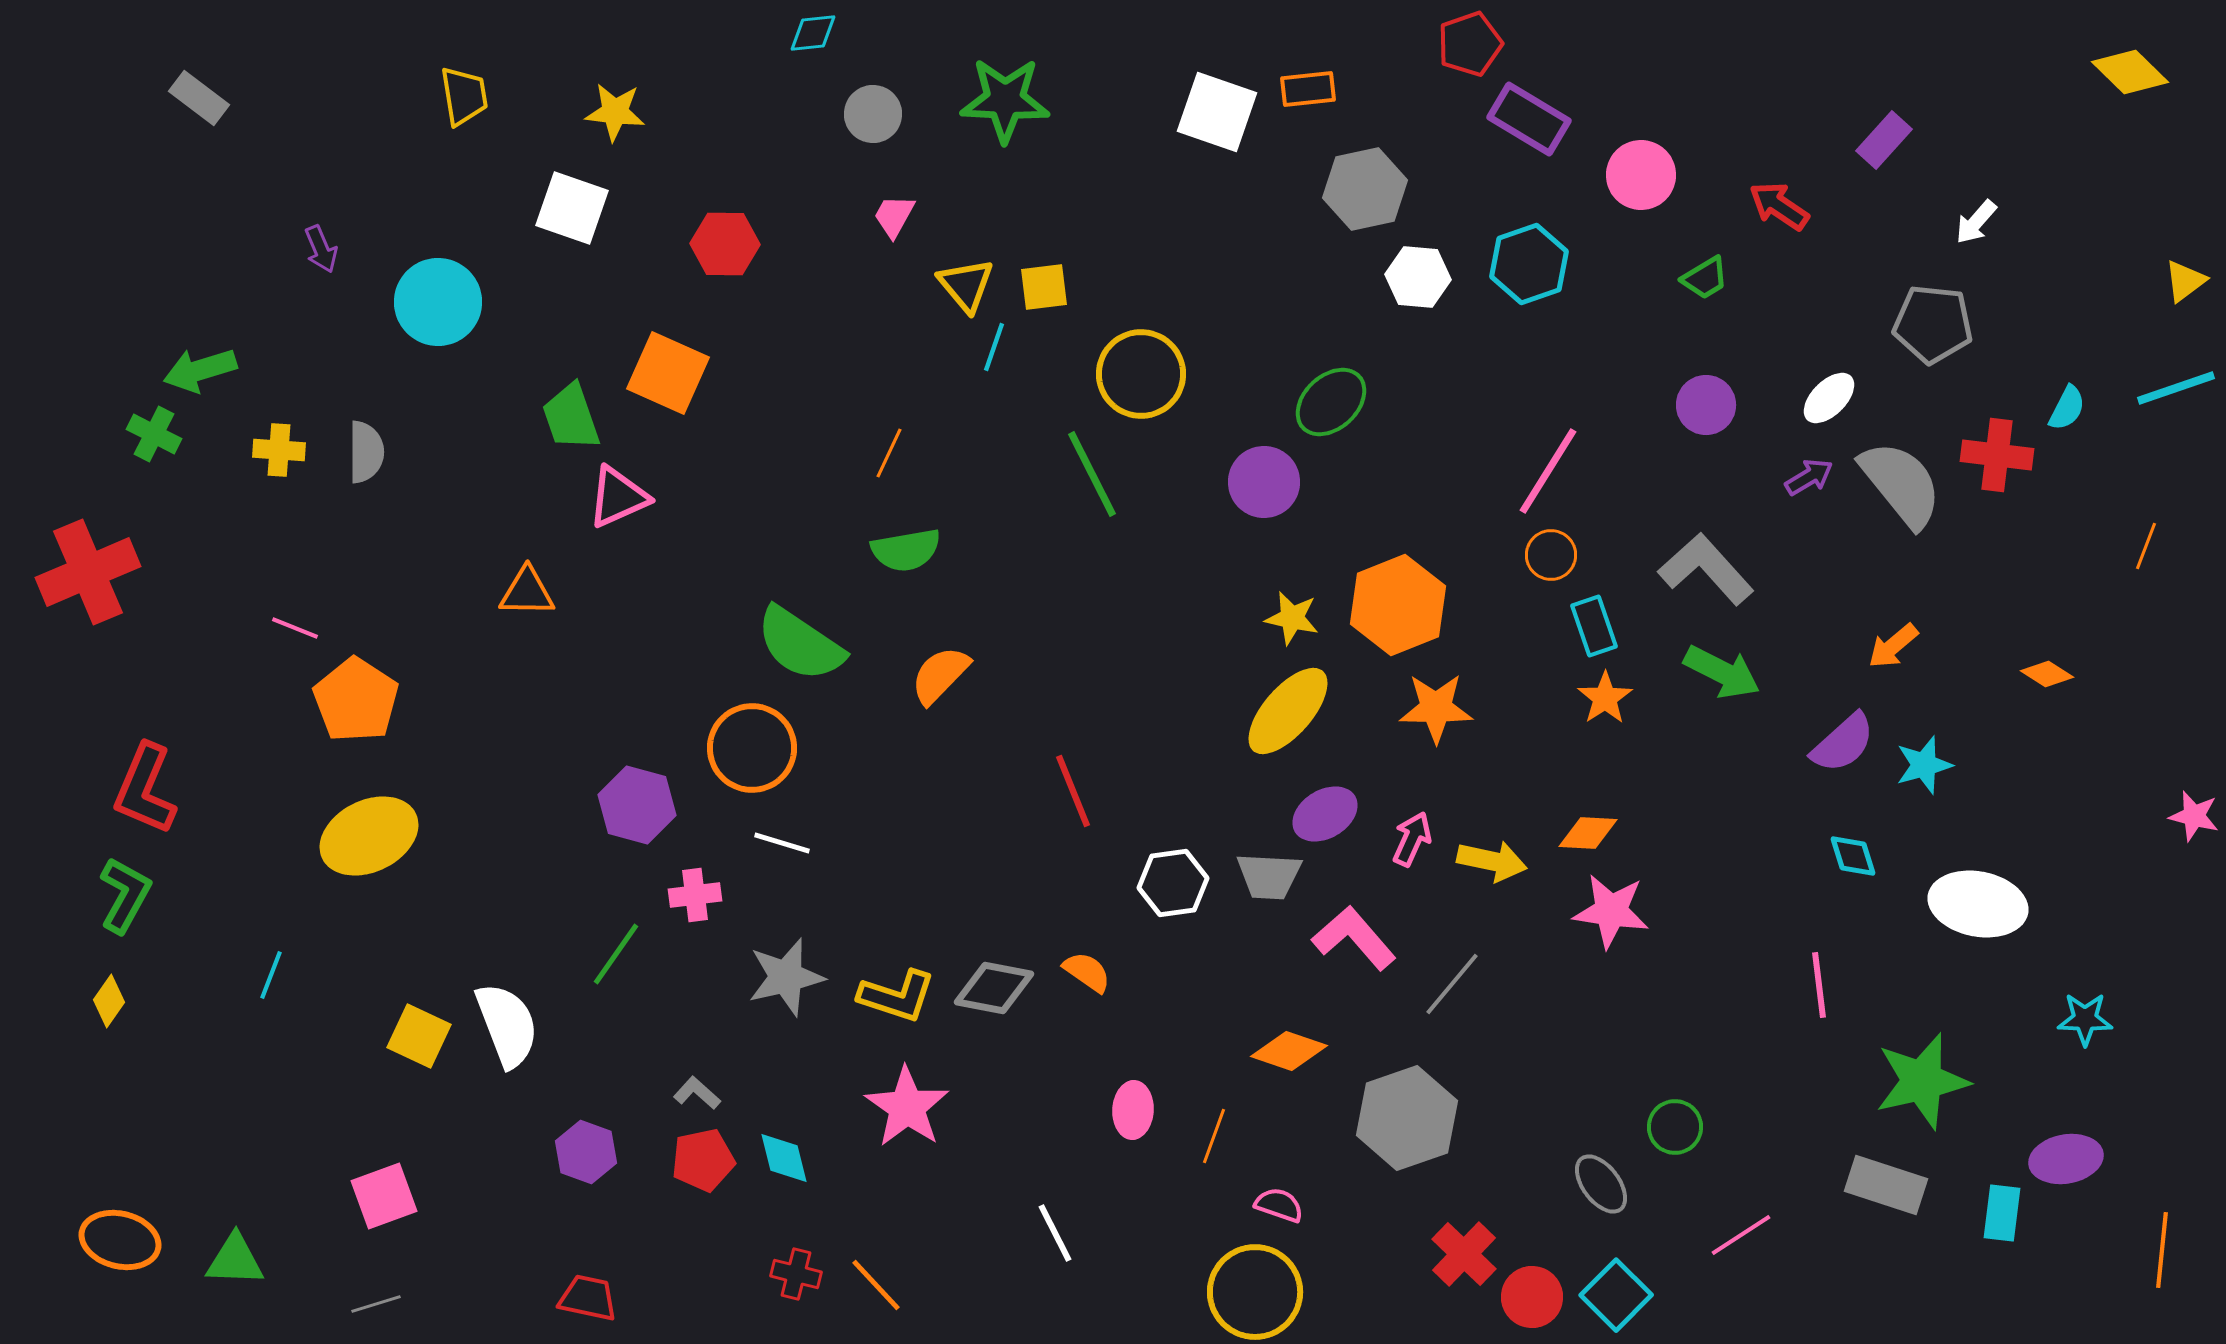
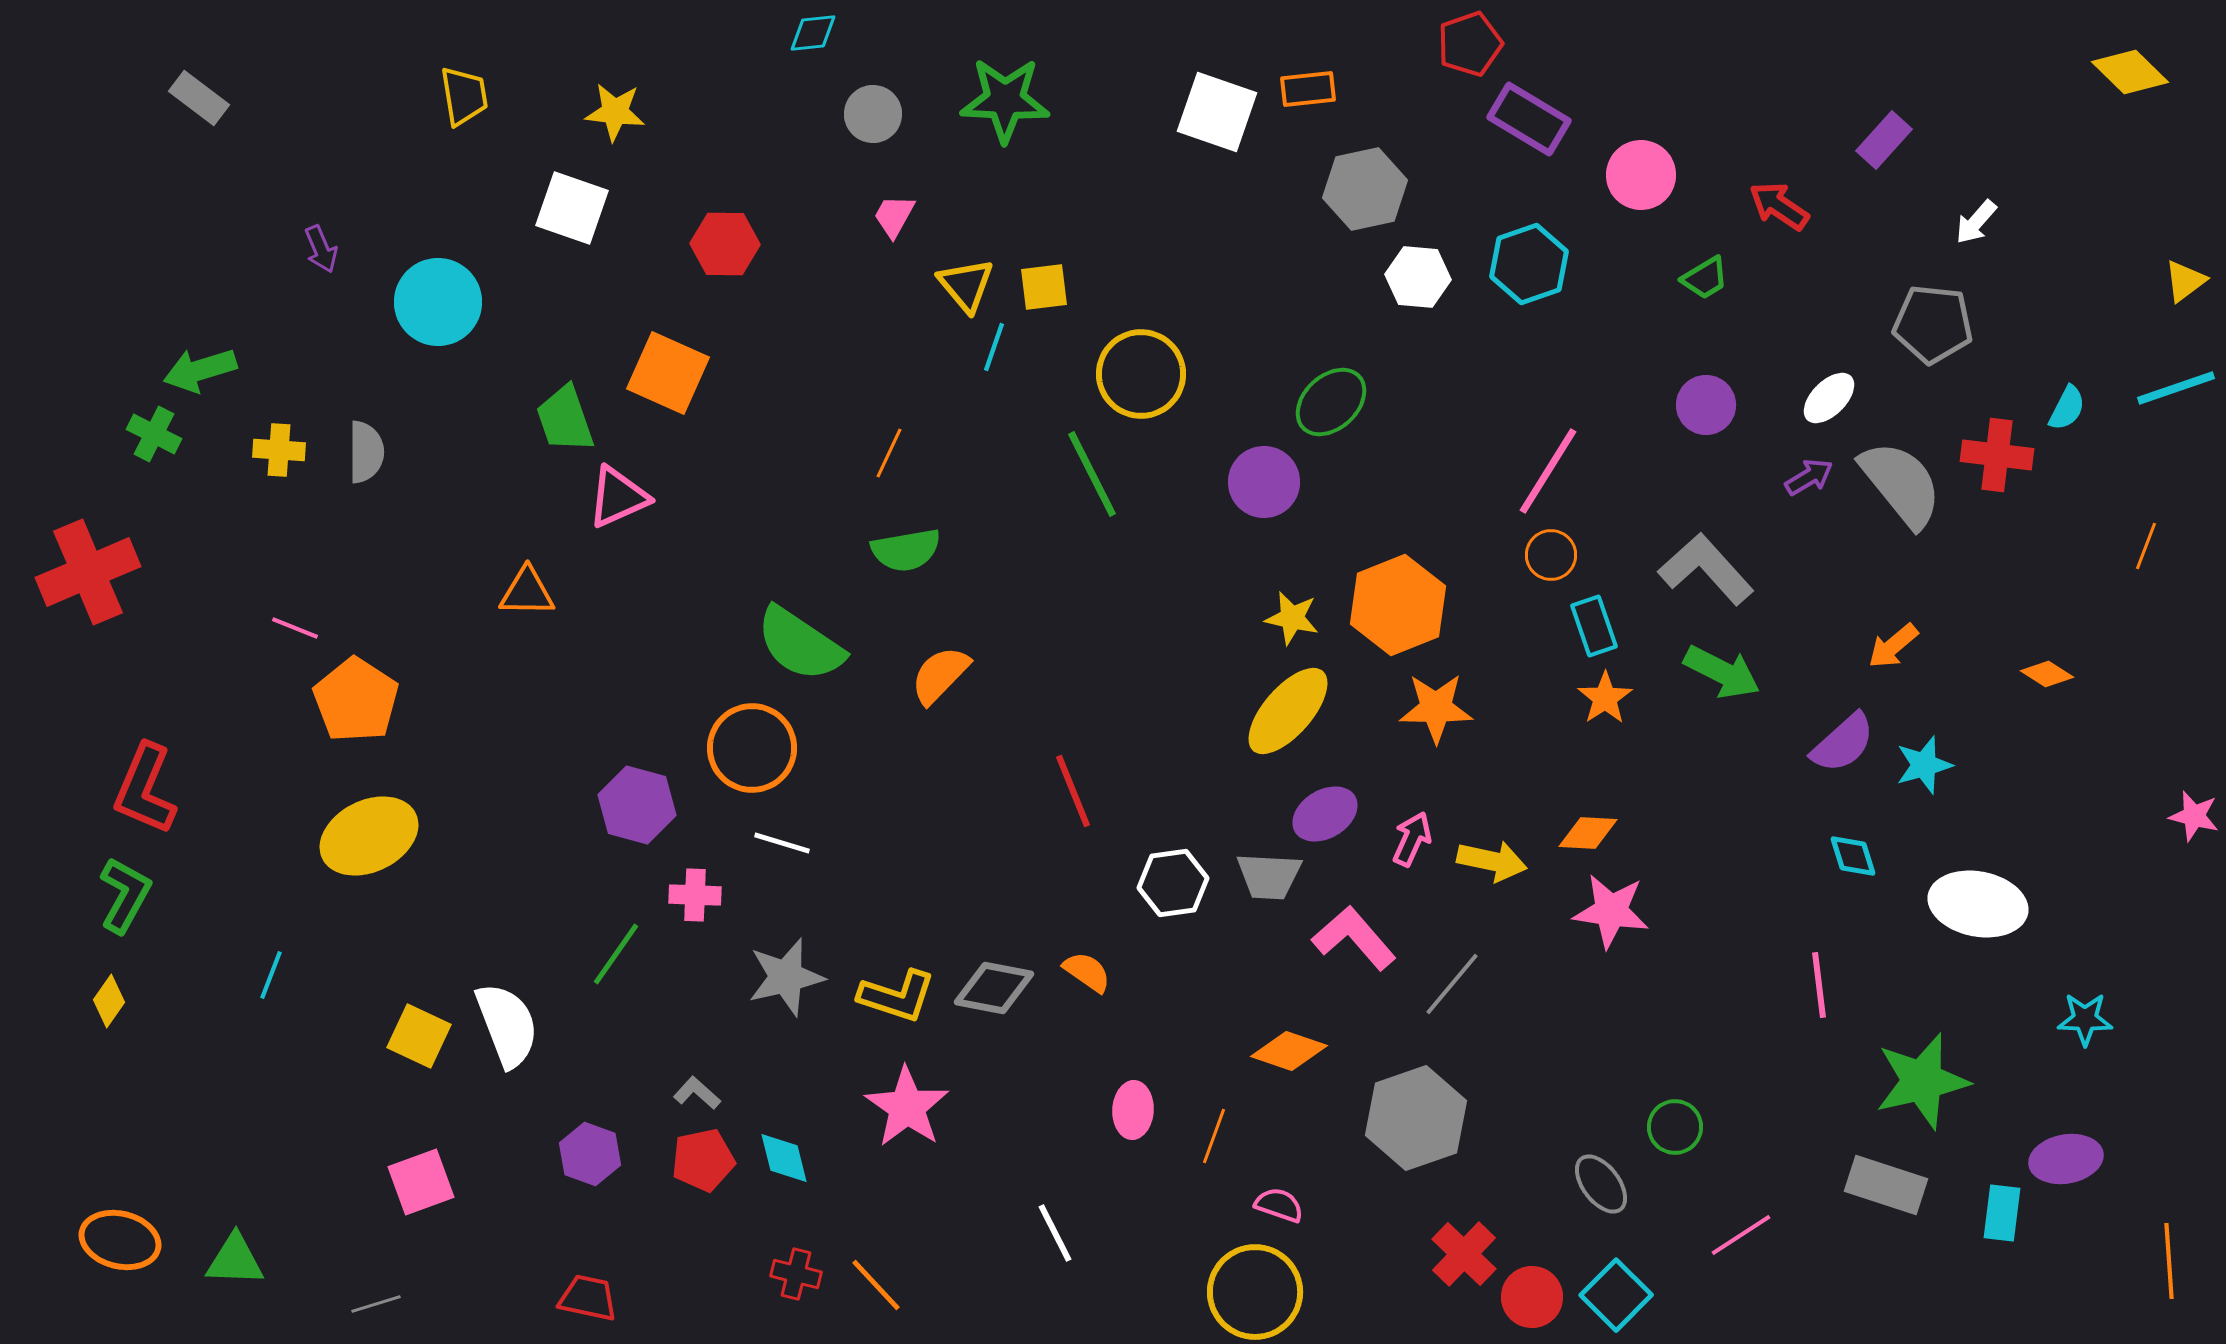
green trapezoid at (571, 417): moved 6 px left, 2 px down
pink cross at (695, 895): rotated 9 degrees clockwise
gray hexagon at (1407, 1118): moved 9 px right
purple hexagon at (586, 1152): moved 4 px right, 2 px down
pink square at (384, 1196): moved 37 px right, 14 px up
orange line at (2162, 1250): moved 7 px right, 11 px down; rotated 10 degrees counterclockwise
